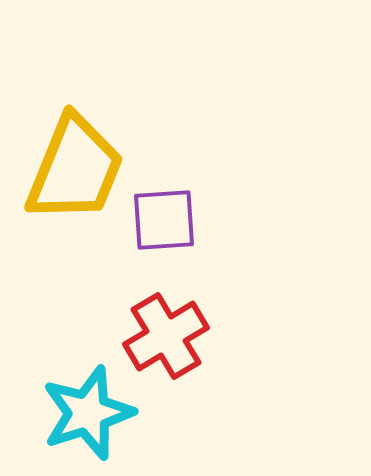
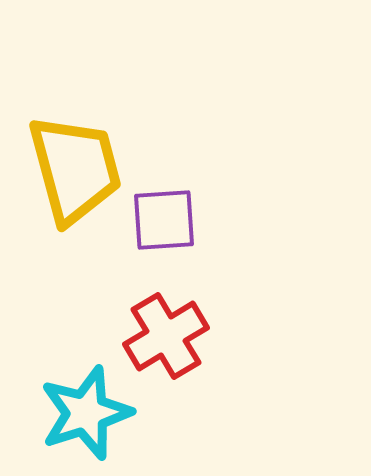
yellow trapezoid: rotated 37 degrees counterclockwise
cyan star: moved 2 px left
